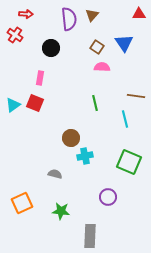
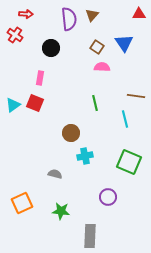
brown circle: moved 5 px up
